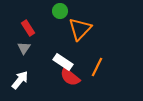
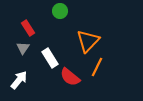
orange triangle: moved 8 px right, 12 px down
gray triangle: moved 1 px left
white rectangle: moved 13 px left, 4 px up; rotated 24 degrees clockwise
white arrow: moved 1 px left
